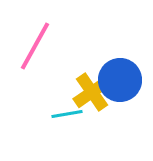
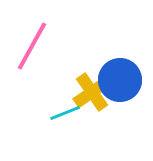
pink line: moved 3 px left
cyan line: moved 2 px left, 1 px up; rotated 12 degrees counterclockwise
